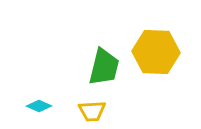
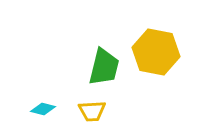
yellow hexagon: rotated 9 degrees clockwise
cyan diamond: moved 4 px right, 3 px down; rotated 10 degrees counterclockwise
